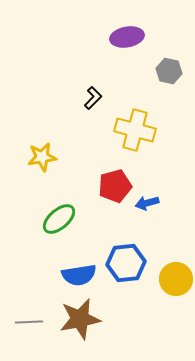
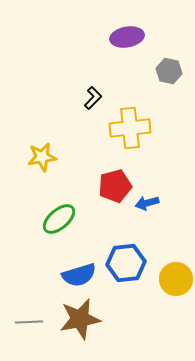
yellow cross: moved 5 px left, 2 px up; rotated 21 degrees counterclockwise
blue semicircle: rotated 8 degrees counterclockwise
